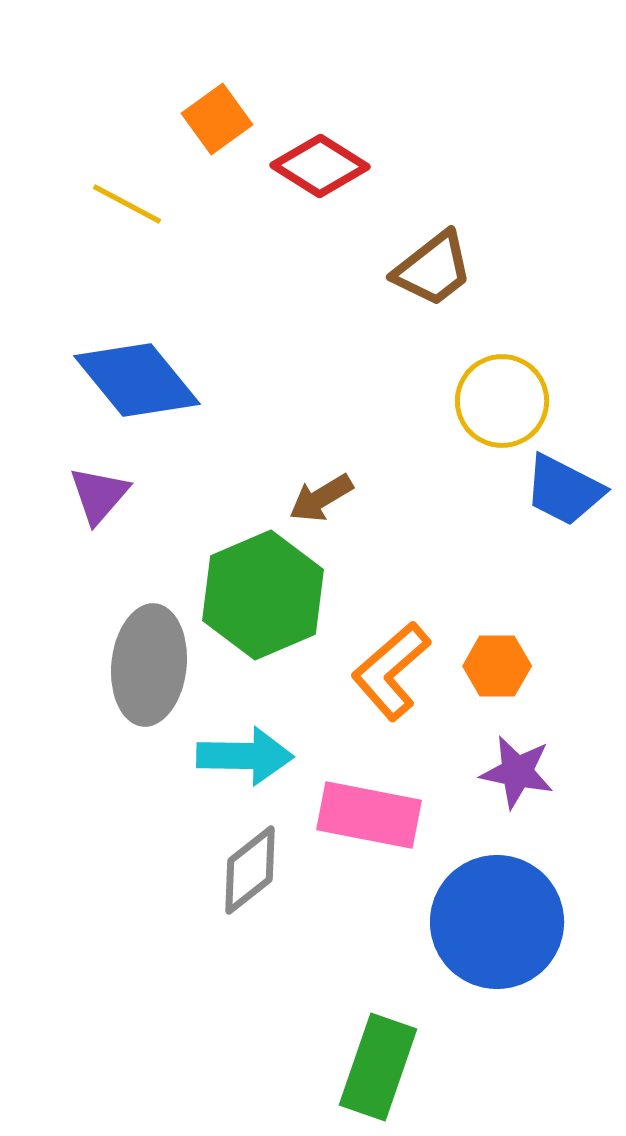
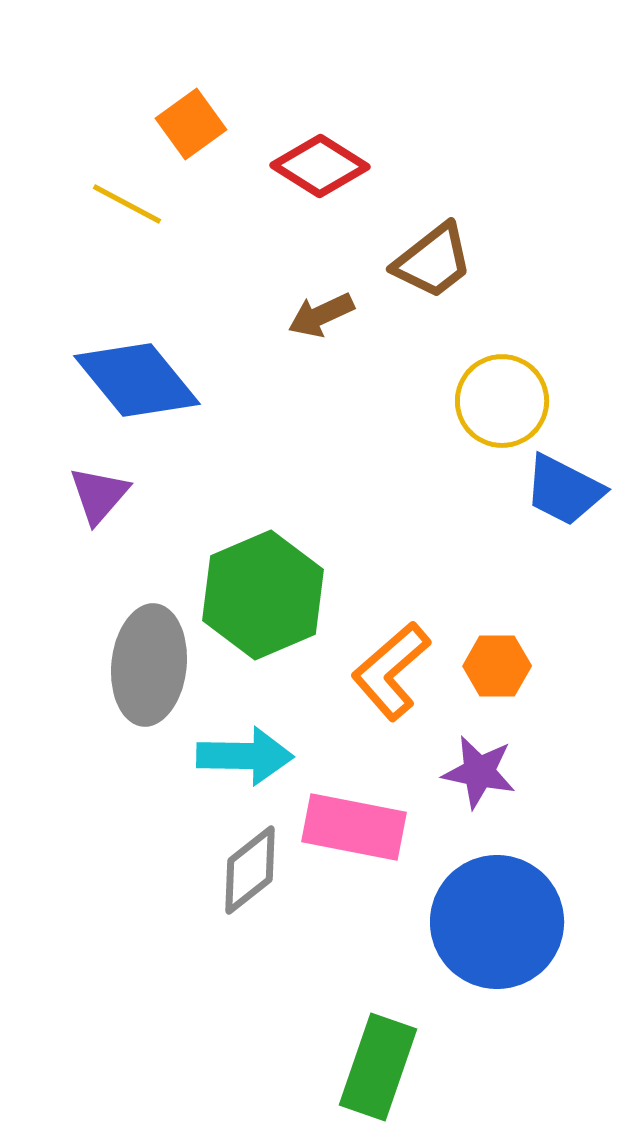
orange square: moved 26 px left, 5 px down
brown trapezoid: moved 8 px up
brown arrow: moved 183 px up; rotated 6 degrees clockwise
purple star: moved 38 px left
pink rectangle: moved 15 px left, 12 px down
